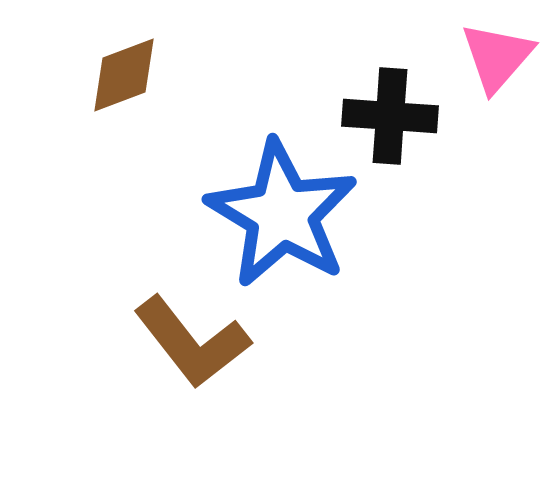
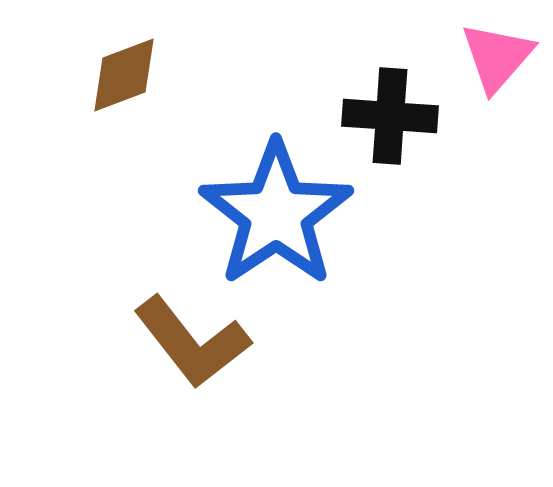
blue star: moved 6 px left; rotated 7 degrees clockwise
